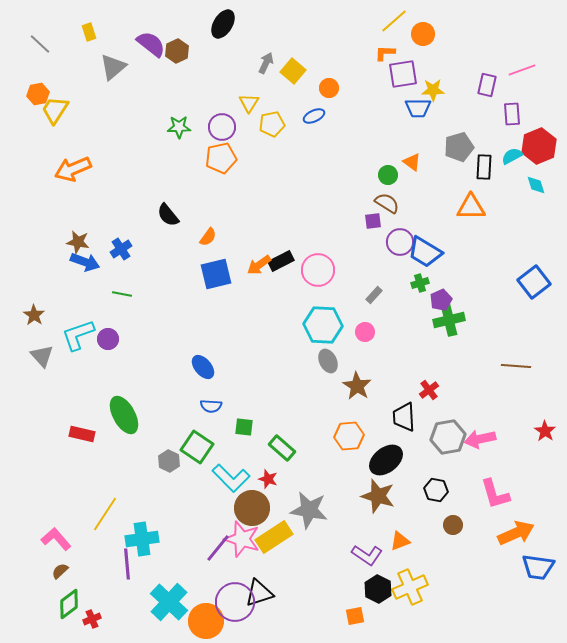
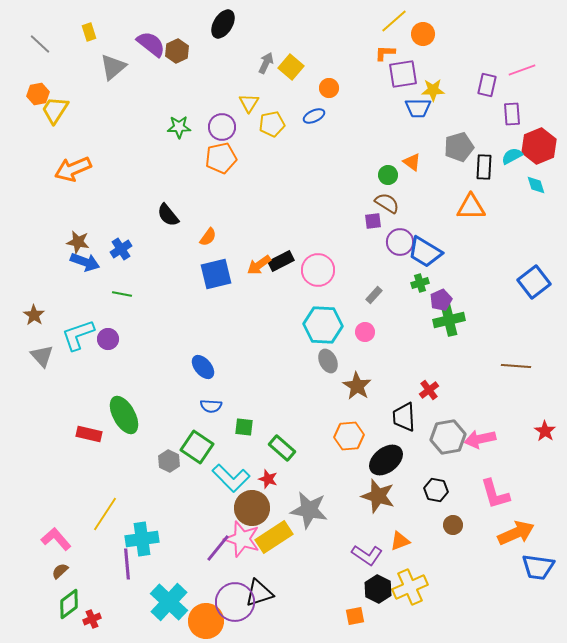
yellow square at (293, 71): moved 2 px left, 4 px up
red rectangle at (82, 434): moved 7 px right
